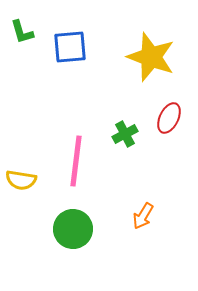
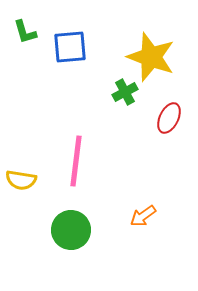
green L-shape: moved 3 px right
green cross: moved 42 px up
orange arrow: rotated 24 degrees clockwise
green circle: moved 2 px left, 1 px down
